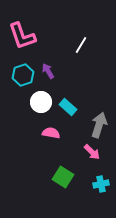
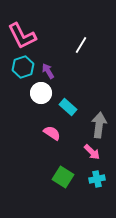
pink L-shape: rotated 8 degrees counterclockwise
cyan hexagon: moved 8 px up
white circle: moved 9 px up
gray arrow: rotated 10 degrees counterclockwise
pink semicircle: moved 1 px right; rotated 24 degrees clockwise
cyan cross: moved 4 px left, 5 px up
